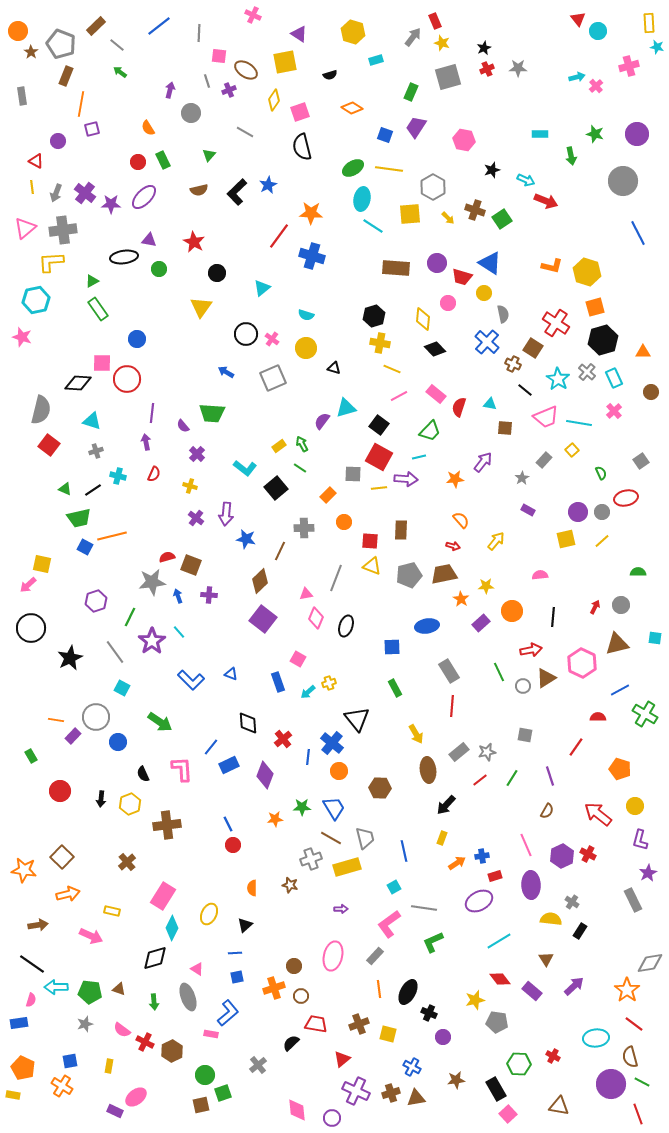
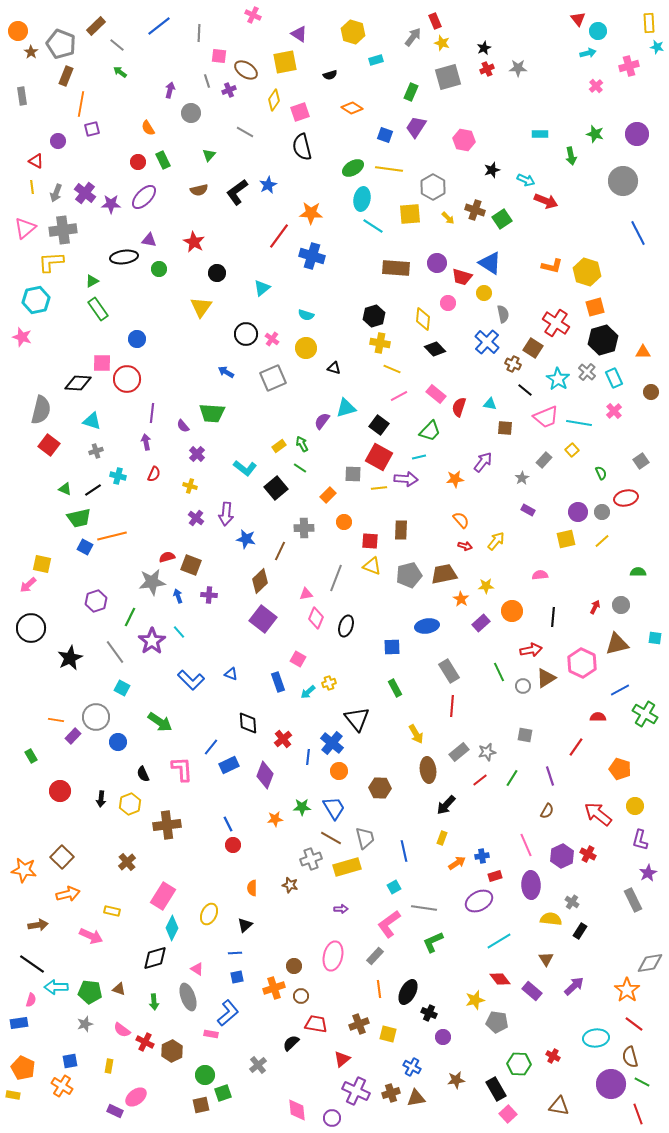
cyan arrow at (577, 77): moved 11 px right, 24 px up
black L-shape at (237, 192): rotated 8 degrees clockwise
red arrow at (453, 546): moved 12 px right
